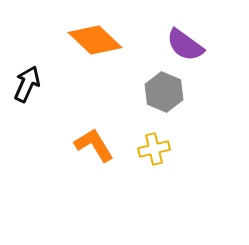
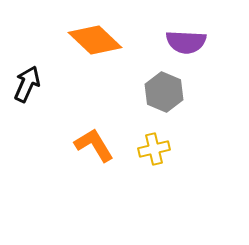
purple semicircle: moved 1 px right, 3 px up; rotated 33 degrees counterclockwise
